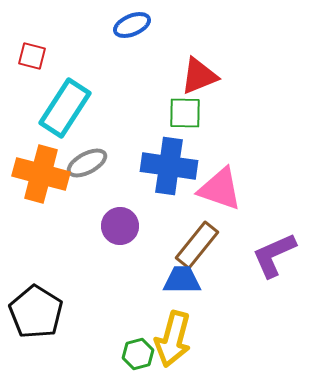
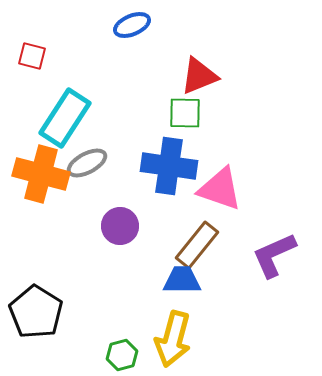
cyan rectangle: moved 10 px down
green hexagon: moved 16 px left, 1 px down
